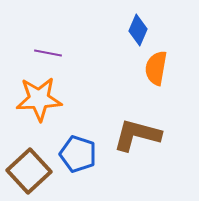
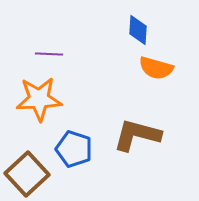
blue diamond: rotated 20 degrees counterclockwise
purple line: moved 1 px right, 1 px down; rotated 8 degrees counterclockwise
orange semicircle: rotated 84 degrees counterclockwise
blue pentagon: moved 4 px left, 5 px up
brown square: moved 2 px left, 3 px down
